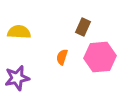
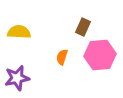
pink hexagon: moved 2 px up
